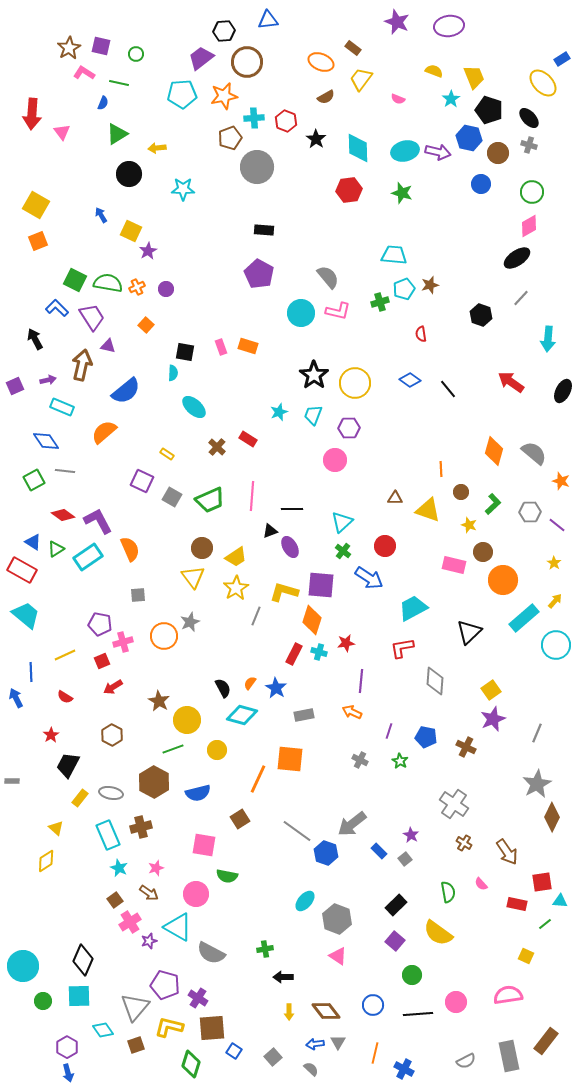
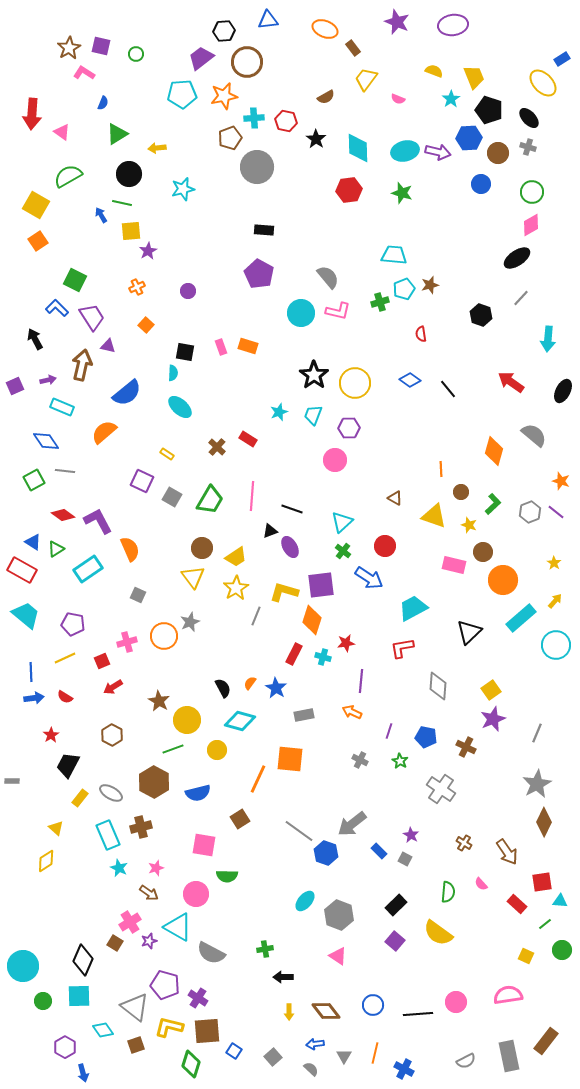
purple ellipse at (449, 26): moved 4 px right, 1 px up
brown rectangle at (353, 48): rotated 14 degrees clockwise
orange ellipse at (321, 62): moved 4 px right, 33 px up
yellow trapezoid at (361, 79): moved 5 px right
green line at (119, 83): moved 3 px right, 120 px down
red hexagon at (286, 121): rotated 10 degrees counterclockwise
pink triangle at (62, 132): rotated 18 degrees counterclockwise
blue hexagon at (469, 138): rotated 15 degrees counterclockwise
gray cross at (529, 145): moved 1 px left, 2 px down
cyan star at (183, 189): rotated 15 degrees counterclockwise
pink diamond at (529, 226): moved 2 px right, 1 px up
yellow square at (131, 231): rotated 30 degrees counterclockwise
orange square at (38, 241): rotated 12 degrees counterclockwise
green semicircle at (108, 283): moved 40 px left, 107 px up; rotated 40 degrees counterclockwise
purple circle at (166, 289): moved 22 px right, 2 px down
blue semicircle at (126, 391): moved 1 px right, 2 px down
cyan ellipse at (194, 407): moved 14 px left
gray semicircle at (534, 453): moved 18 px up
brown triangle at (395, 498): rotated 28 degrees clockwise
green trapezoid at (210, 500): rotated 36 degrees counterclockwise
black line at (292, 509): rotated 20 degrees clockwise
yellow triangle at (428, 510): moved 6 px right, 6 px down
gray hexagon at (530, 512): rotated 20 degrees counterclockwise
purple line at (557, 525): moved 1 px left, 13 px up
cyan rectangle at (88, 557): moved 12 px down
purple square at (321, 585): rotated 12 degrees counterclockwise
gray square at (138, 595): rotated 28 degrees clockwise
cyan rectangle at (524, 618): moved 3 px left
purple pentagon at (100, 624): moved 27 px left
pink cross at (123, 642): moved 4 px right
cyan cross at (319, 652): moved 4 px right, 5 px down
yellow line at (65, 655): moved 3 px down
gray diamond at (435, 681): moved 3 px right, 5 px down
blue arrow at (16, 698): moved 18 px right; rotated 108 degrees clockwise
cyan diamond at (242, 715): moved 2 px left, 6 px down
gray ellipse at (111, 793): rotated 20 degrees clockwise
gray cross at (454, 804): moved 13 px left, 15 px up
brown diamond at (552, 817): moved 8 px left, 5 px down
gray line at (297, 831): moved 2 px right
gray square at (405, 859): rotated 24 degrees counterclockwise
green semicircle at (227, 876): rotated 10 degrees counterclockwise
green semicircle at (448, 892): rotated 15 degrees clockwise
brown square at (115, 900): moved 43 px down; rotated 21 degrees counterclockwise
red rectangle at (517, 904): rotated 30 degrees clockwise
gray hexagon at (337, 919): moved 2 px right, 4 px up
green circle at (412, 975): moved 150 px right, 25 px up
gray triangle at (135, 1007): rotated 32 degrees counterclockwise
brown square at (212, 1028): moved 5 px left, 3 px down
gray triangle at (338, 1042): moved 6 px right, 14 px down
purple hexagon at (67, 1047): moved 2 px left
blue arrow at (68, 1073): moved 15 px right
